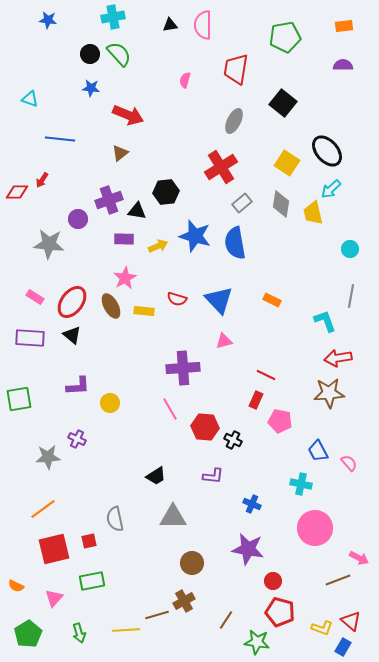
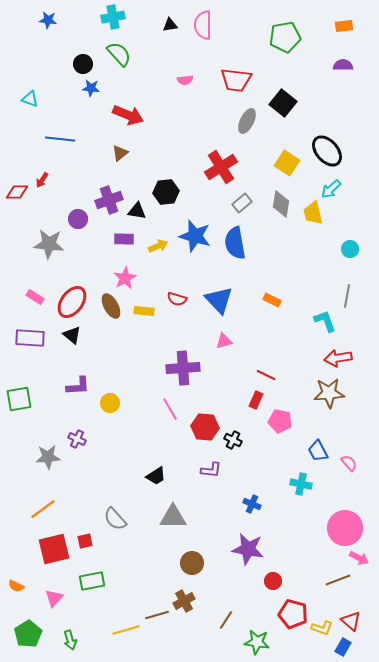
black circle at (90, 54): moved 7 px left, 10 px down
red trapezoid at (236, 69): moved 11 px down; rotated 92 degrees counterclockwise
pink semicircle at (185, 80): rotated 112 degrees counterclockwise
gray ellipse at (234, 121): moved 13 px right
gray line at (351, 296): moved 4 px left
purple L-shape at (213, 476): moved 2 px left, 6 px up
gray semicircle at (115, 519): rotated 30 degrees counterclockwise
pink circle at (315, 528): moved 30 px right
red square at (89, 541): moved 4 px left
red pentagon at (280, 612): moved 13 px right, 2 px down
yellow line at (126, 630): rotated 12 degrees counterclockwise
green arrow at (79, 633): moved 9 px left, 7 px down
